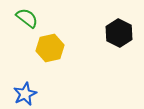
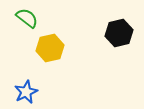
black hexagon: rotated 20 degrees clockwise
blue star: moved 1 px right, 2 px up
